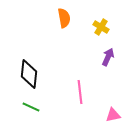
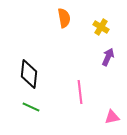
pink triangle: moved 1 px left, 2 px down
